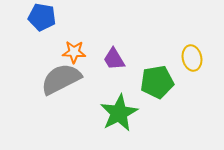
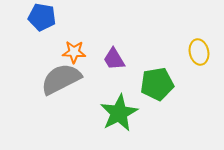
yellow ellipse: moved 7 px right, 6 px up
green pentagon: moved 2 px down
